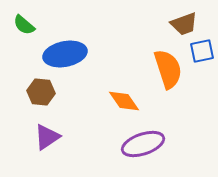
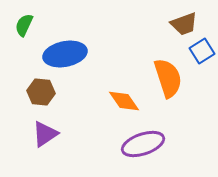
green semicircle: rotated 75 degrees clockwise
blue square: rotated 20 degrees counterclockwise
orange semicircle: moved 9 px down
purple triangle: moved 2 px left, 3 px up
